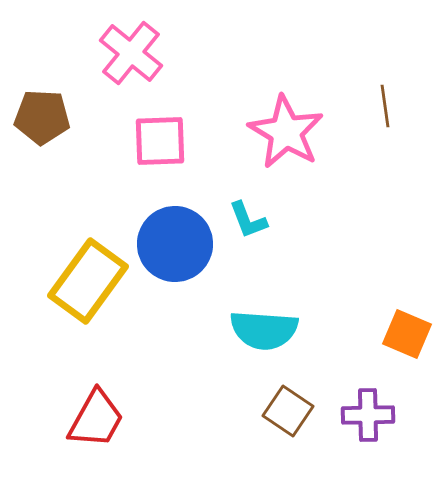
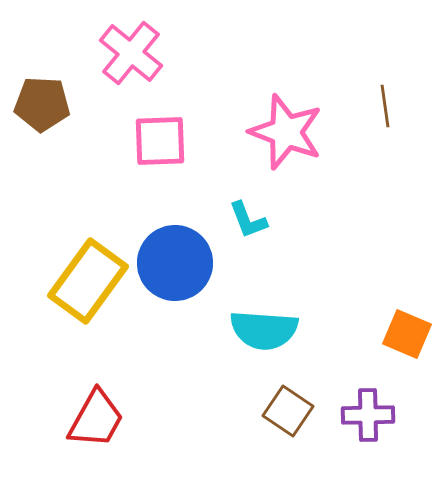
brown pentagon: moved 13 px up
pink star: rotated 10 degrees counterclockwise
blue circle: moved 19 px down
